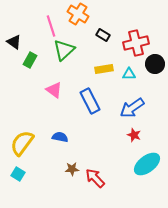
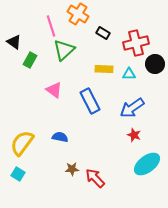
black rectangle: moved 2 px up
yellow rectangle: rotated 12 degrees clockwise
